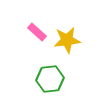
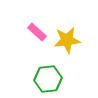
green hexagon: moved 2 px left
